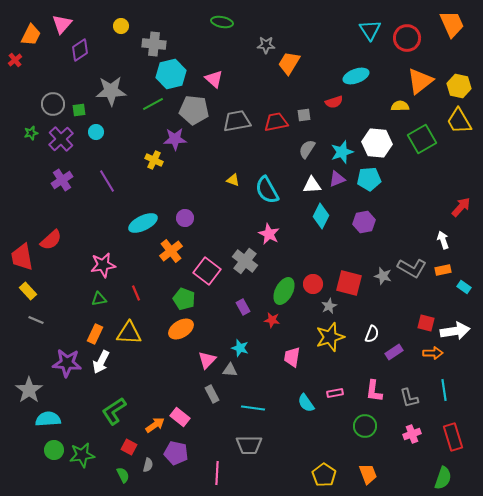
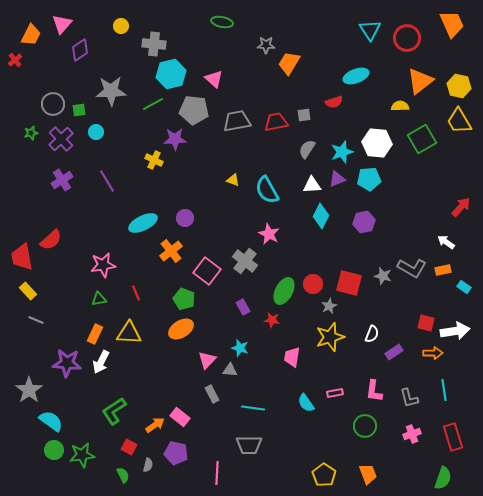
white arrow at (443, 240): moved 3 px right, 2 px down; rotated 36 degrees counterclockwise
cyan semicircle at (48, 419): moved 3 px right, 2 px down; rotated 40 degrees clockwise
